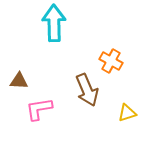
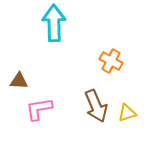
brown arrow: moved 9 px right, 16 px down
